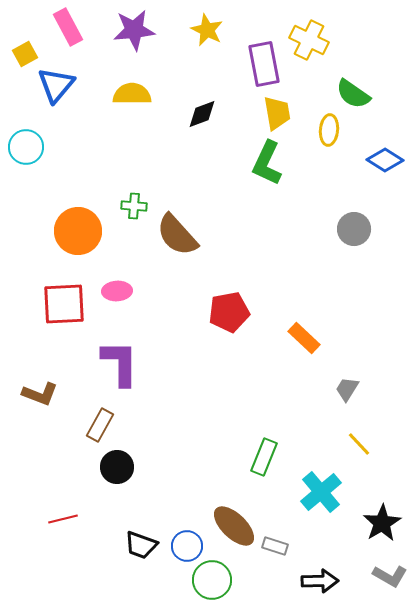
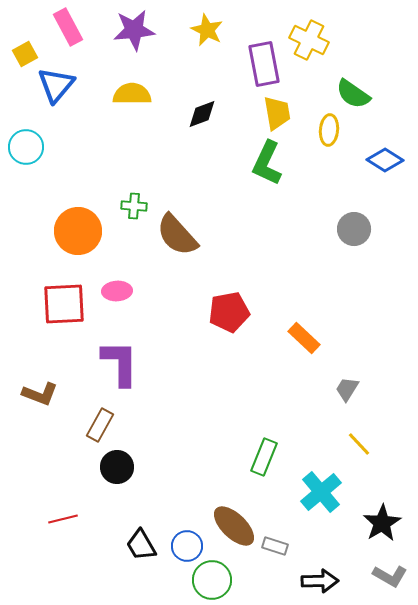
black trapezoid: rotated 40 degrees clockwise
